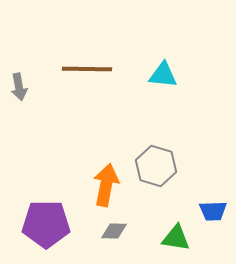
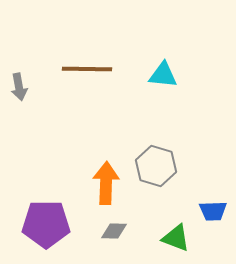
orange arrow: moved 2 px up; rotated 9 degrees counterclockwise
green triangle: rotated 12 degrees clockwise
